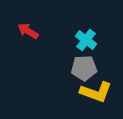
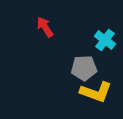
red arrow: moved 17 px right, 4 px up; rotated 25 degrees clockwise
cyan cross: moved 19 px right
